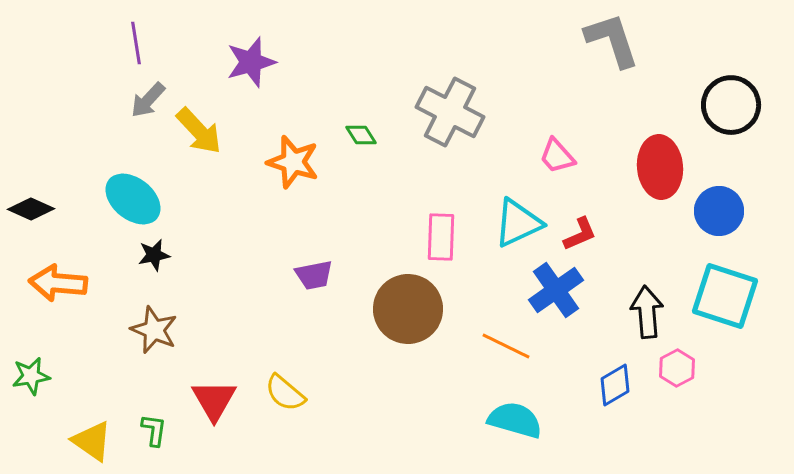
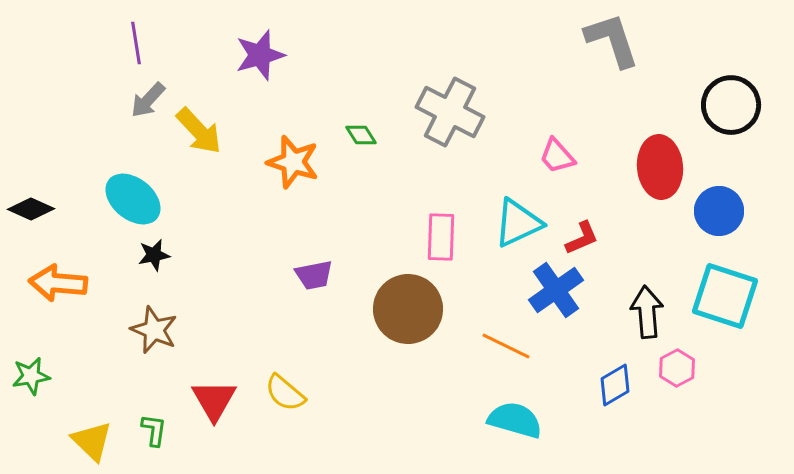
purple star: moved 9 px right, 7 px up
red L-shape: moved 2 px right, 4 px down
yellow triangle: rotated 9 degrees clockwise
